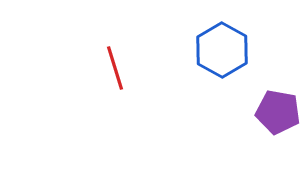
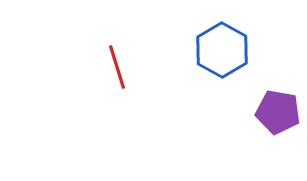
red line: moved 2 px right, 1 px up
